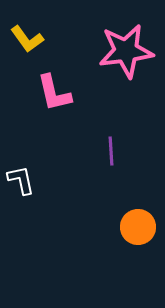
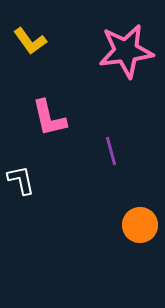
yellow L-shape: moved 3 px right, 2 px down
pink L-shape: moved 5 px left, 25 px down
purple line: rotated 12 degrees counterclockwise
orange circle: moved 2 px right, 2 px up
